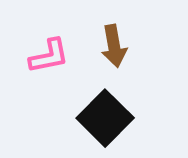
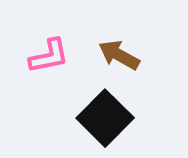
brown arrow: moved 5 px right, 9 px down; rotated 129 degrees clockwise
